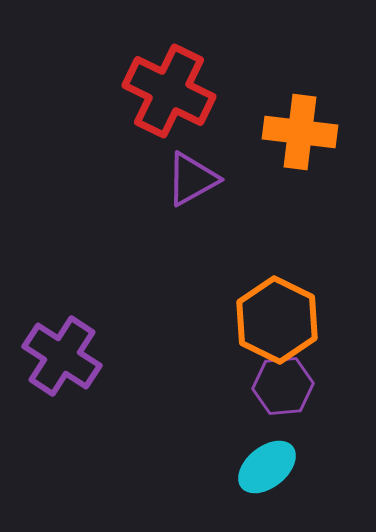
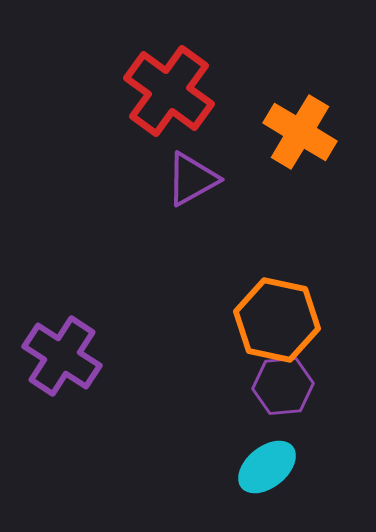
red cross: rotated 10 degrees clockwise
orange cross: rotated 24 degrees clockwise
orange hexagon: rotated 14 degrees counterclockwise
